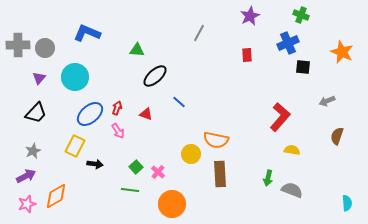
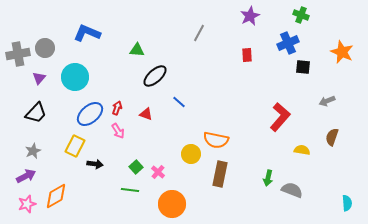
gray cross: moved 9 px down; rotated 10 degrees counterclockwise
brown semicircle: moved 5 px left, 1 px down
yellow semicircle: moved 10 px right
brown rectangle: rotated 15 degrees clockwise
